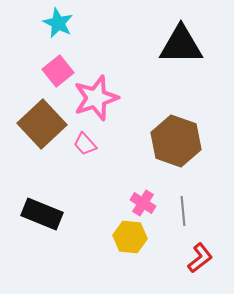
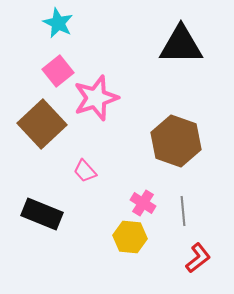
pink trapezoid: moved 27 px down
red L-shape: moved 2 px left
